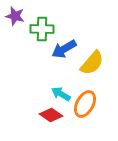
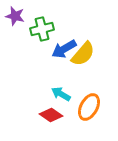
green cross: rotated 15 degrees counterclockwise
yellow semicircle: moved 9 px left, 9 px up
orange ellipse: moved 4 px right, 3 px down
